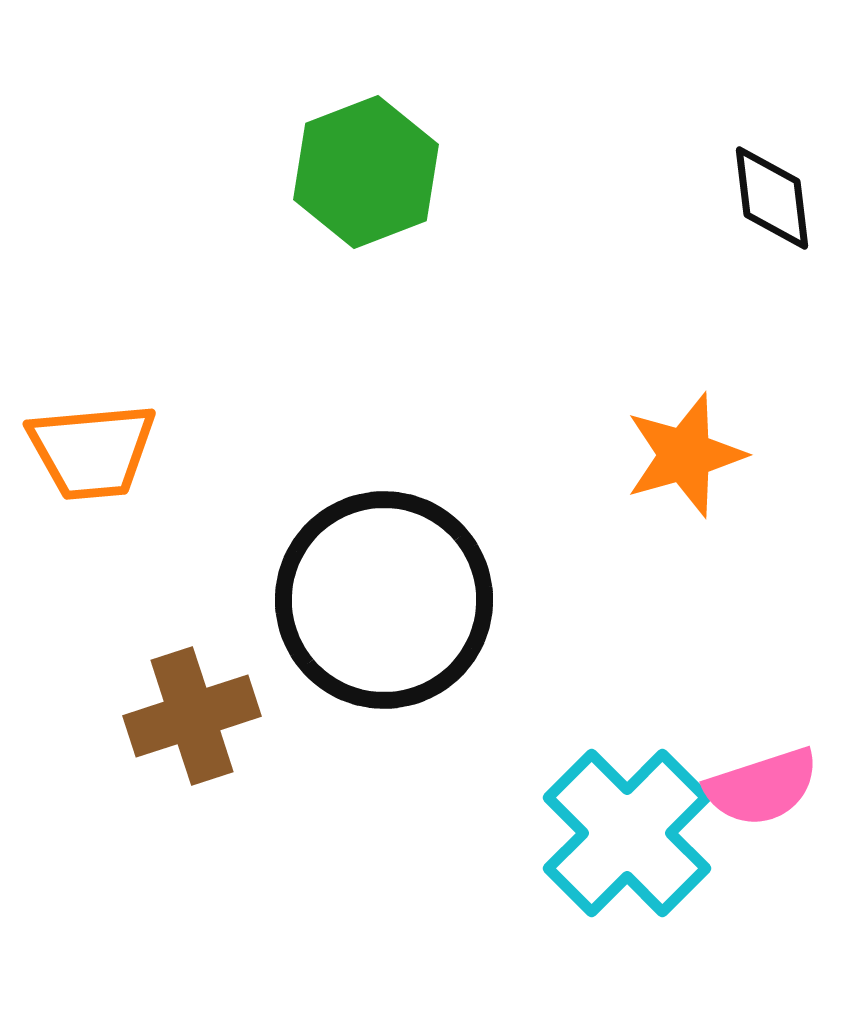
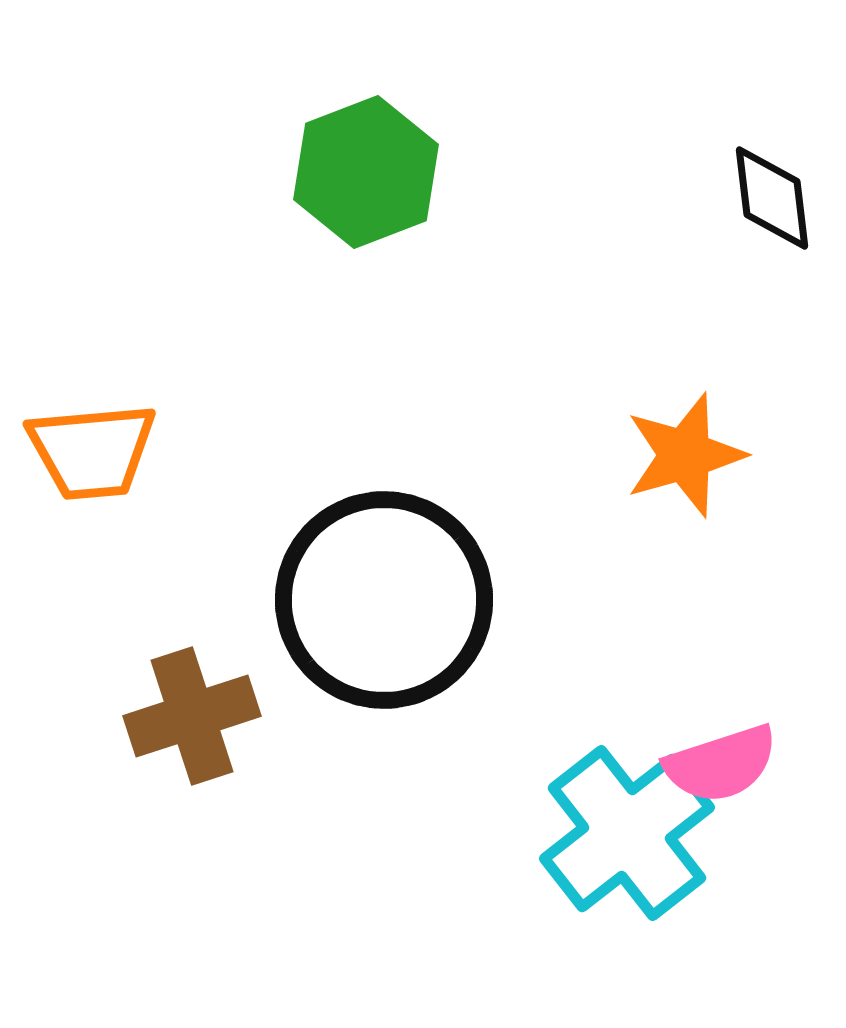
pink semicircle: moved 41 px left, 23 px up
cyan cross: rotated 7 degrees clockwise
